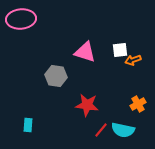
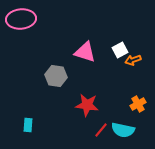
white square: rotated 21 degrees counterclockwise
